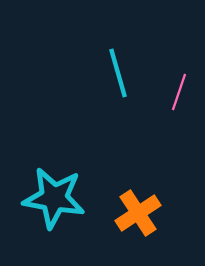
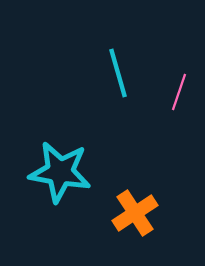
cyan star: moved 6 px right, 26 px up
orange cross: moved 3 px left
